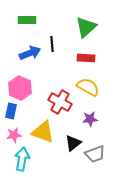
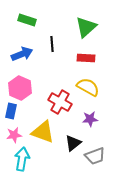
green rectangle: rotated 18 degrees clockwise
blue arrow: moved 8 px left, 1 px down
gray trapezoid: moved 2 px down
